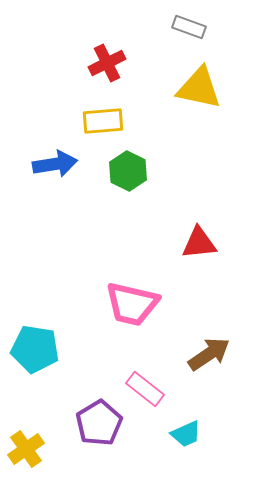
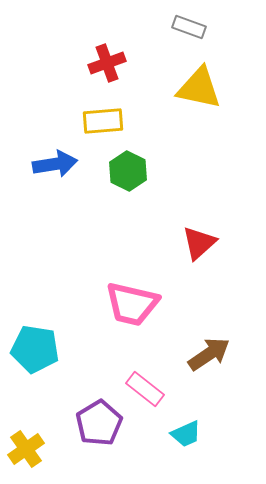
red cross: rotated 6 degrees clockwise
red triangle: rotated 36 degrees counterclockwise
